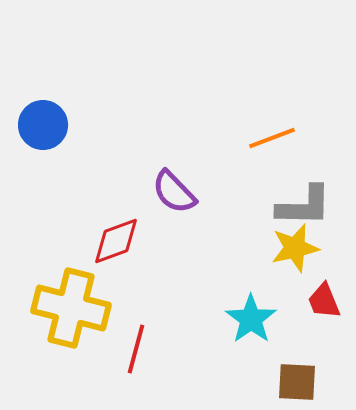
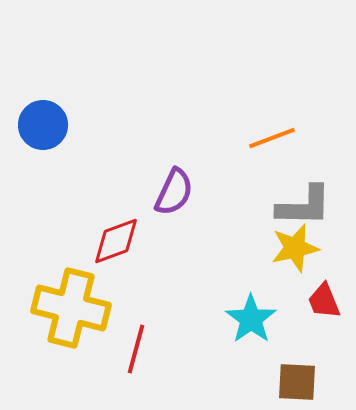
purple semicircle: rotated 111 degrees counterclockwise
